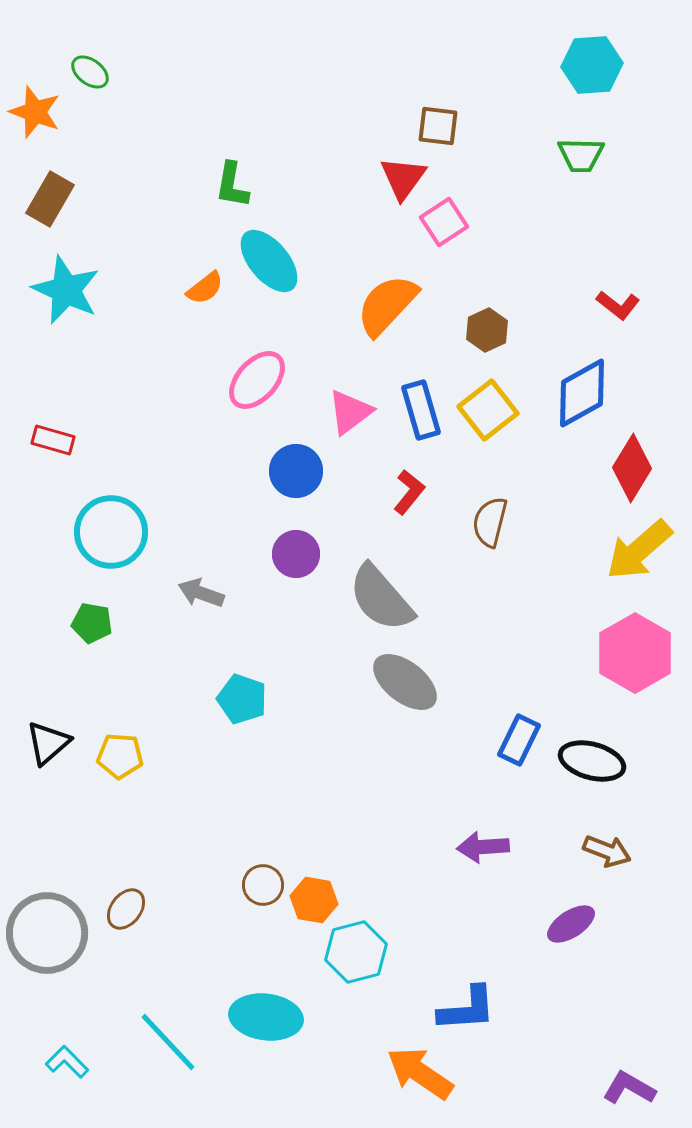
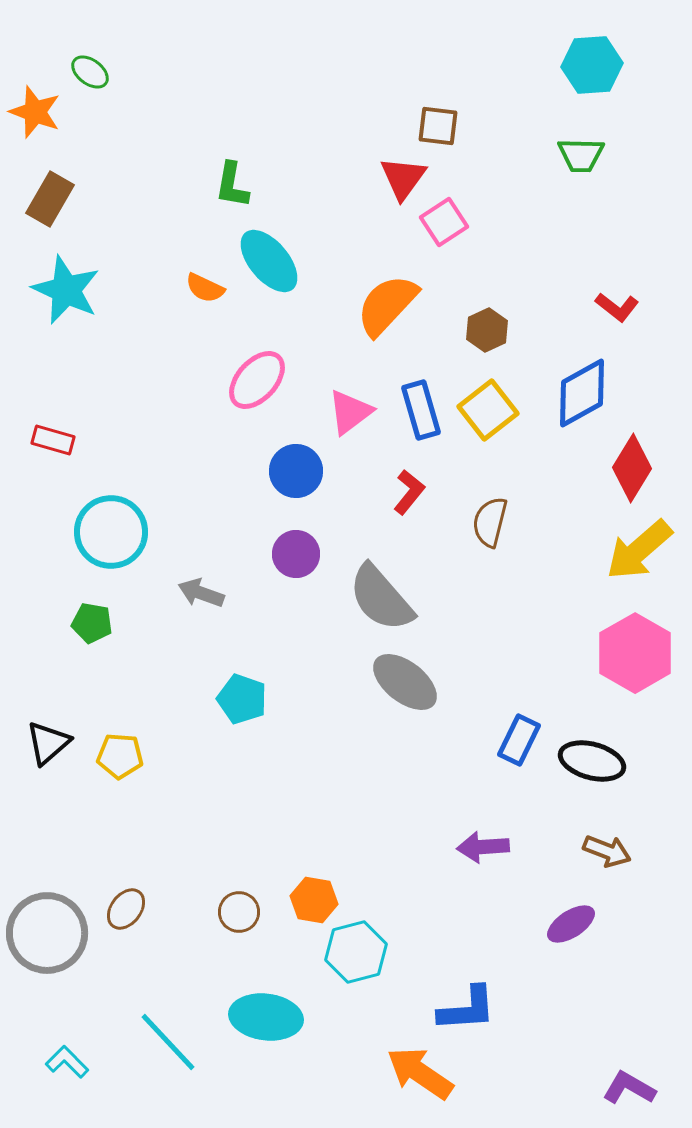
orange semicircle at (205, 288): rotated 63 degrees clockwise
red L-shape at (618, 305): moved 1 px left, 2 px down
brown circle at (263, 885): moved 24 px left, 27 px down
